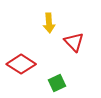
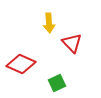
red triangle: moved 2 px left, 1 px down
red diamond: rotated 8 degrees counterclockwise
